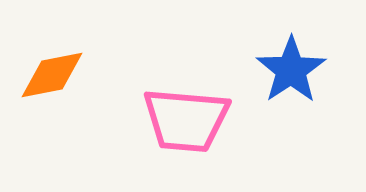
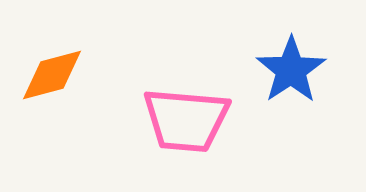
orange diamond: rotated 4 degrees counterclockwise
